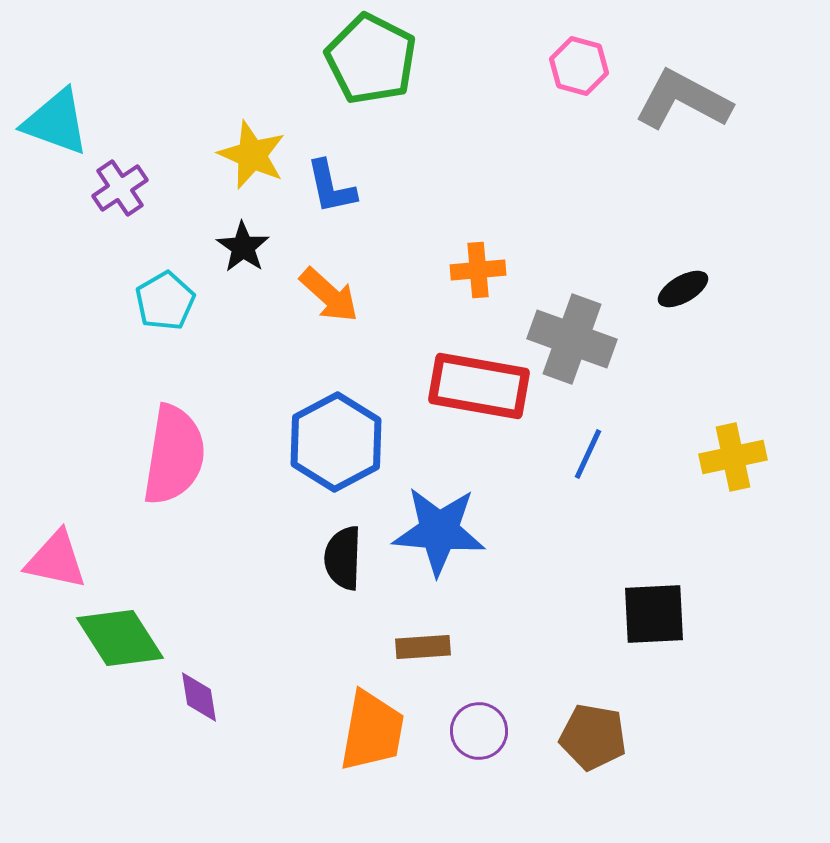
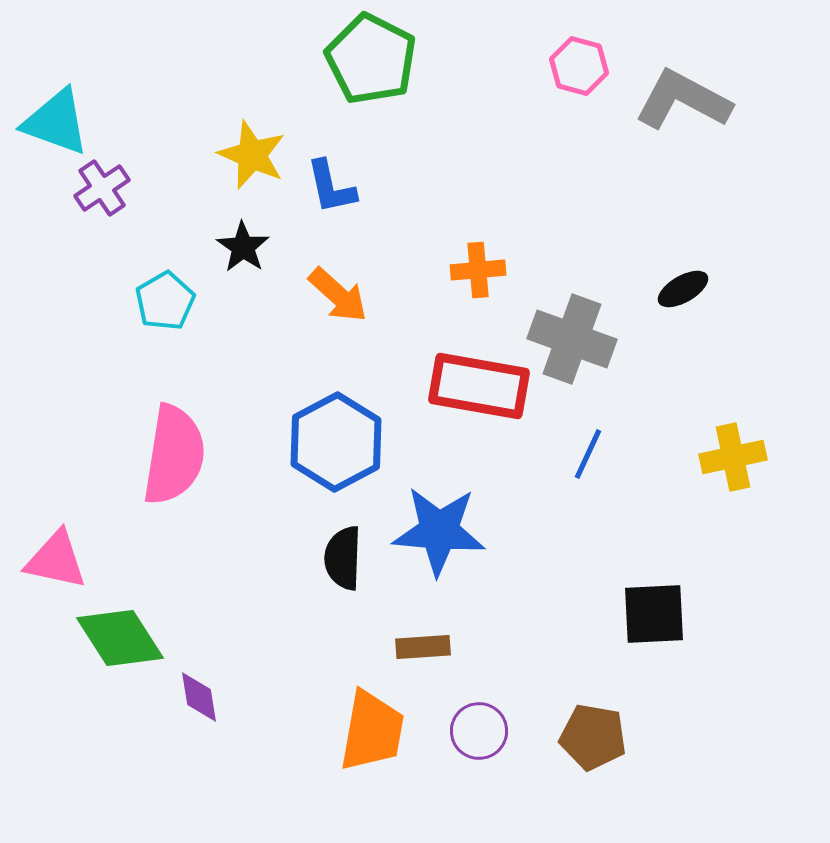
purple cross: moved 18 px left
orange arrow: moved 9 px right
